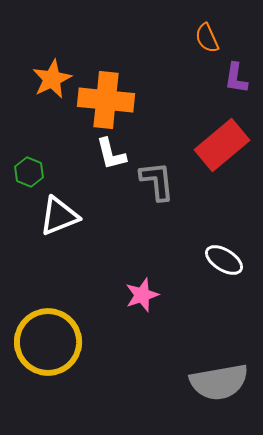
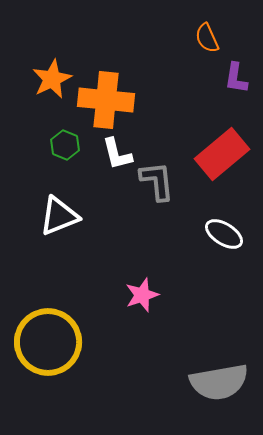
red rectangle: moved 9 px down
white L-shape: moved 6 px right
green hexagon: moved 36 px right, 27 px up
white ellipse: moved 26 px up
